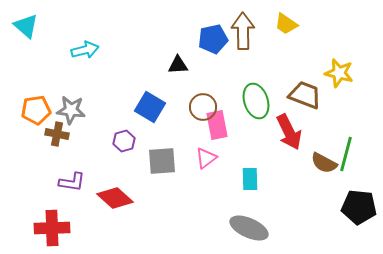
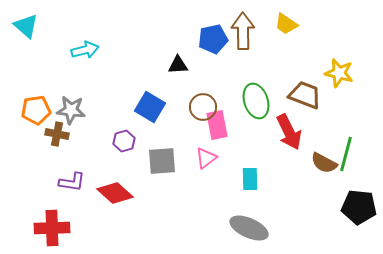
red diamond: moved 5 px up
